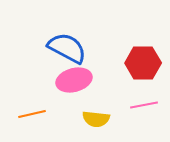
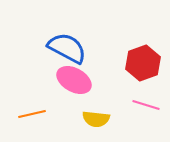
red hexagon: rotated 20 degrees counterclockwise
pink ellipse: rotated 44 degrees clockwise
pink line: moved 2 px right; rotated 28 degrees clockwise
